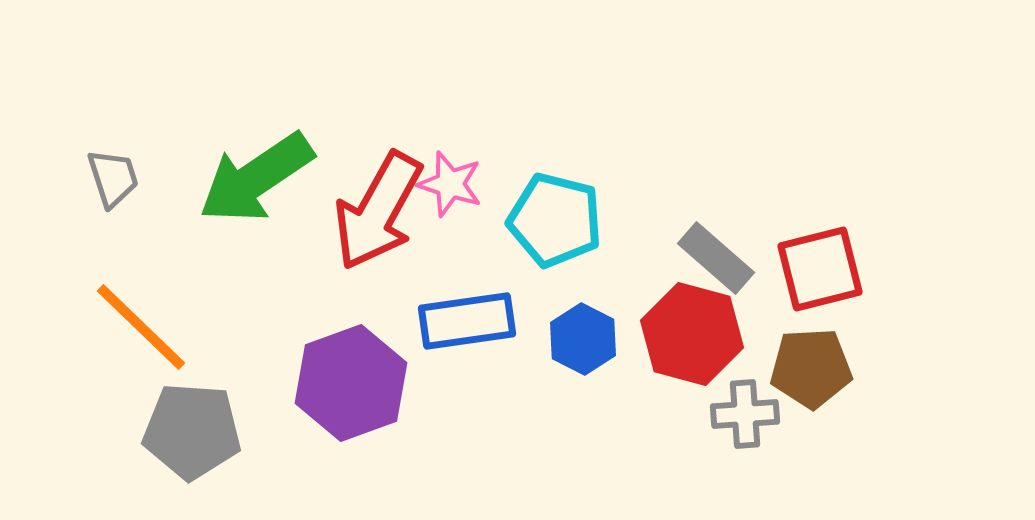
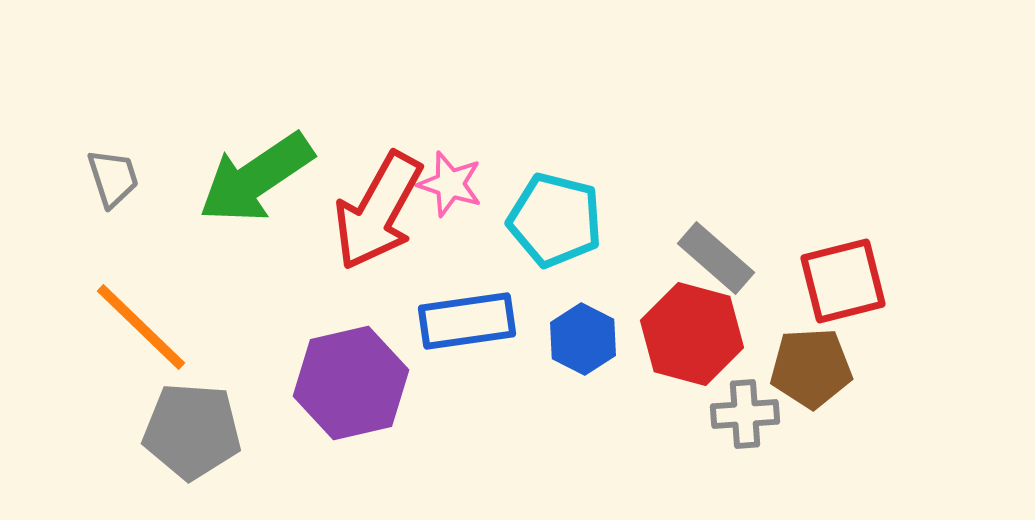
red square: moved 23 px right, 12 px down
purple hexagon: rotated 7 degrees clockwise
